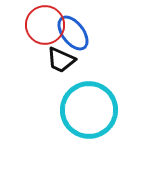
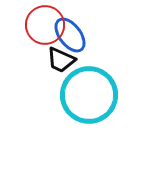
blue ellipse: moved 3 px left, 2 px down
cyan circle: moved 15 px up
